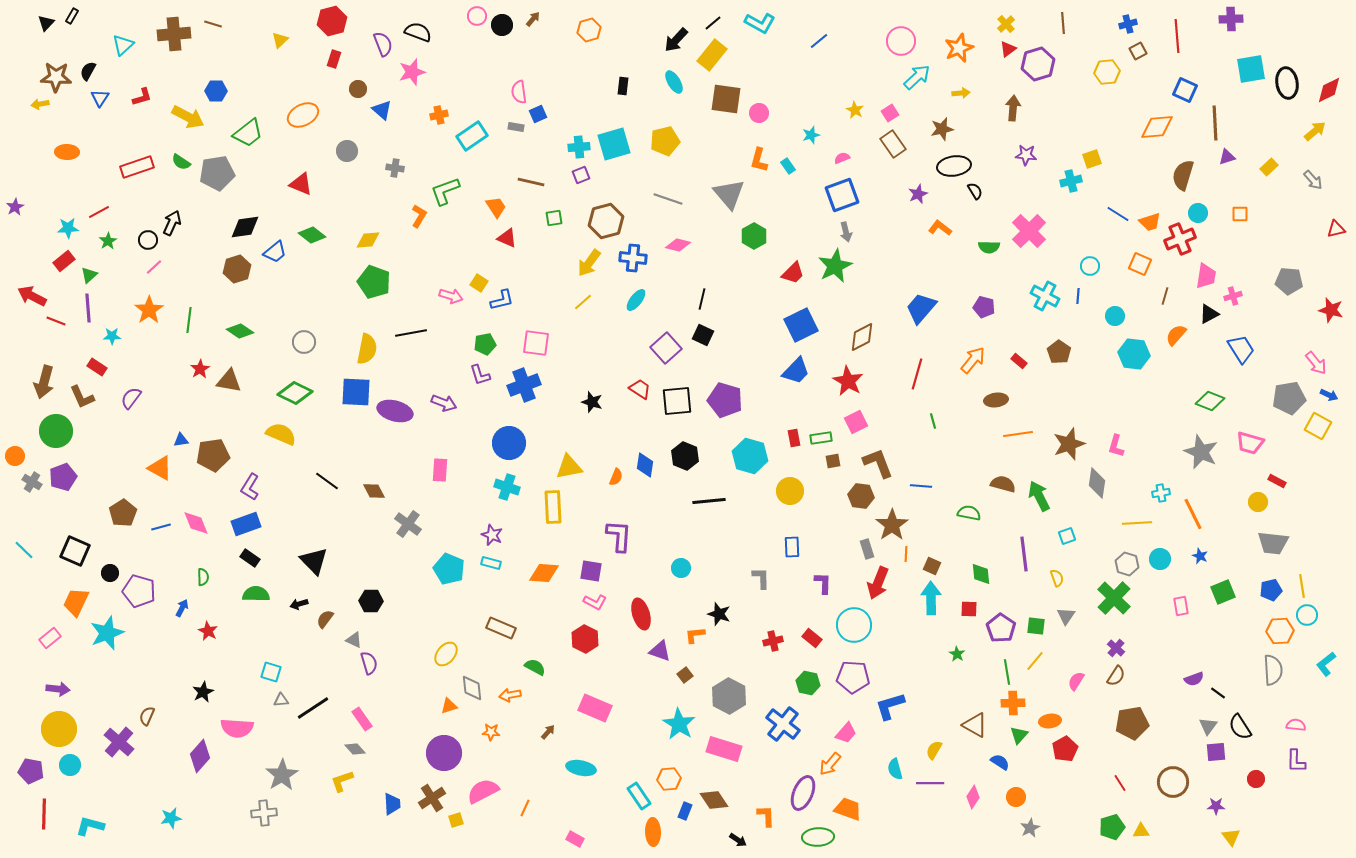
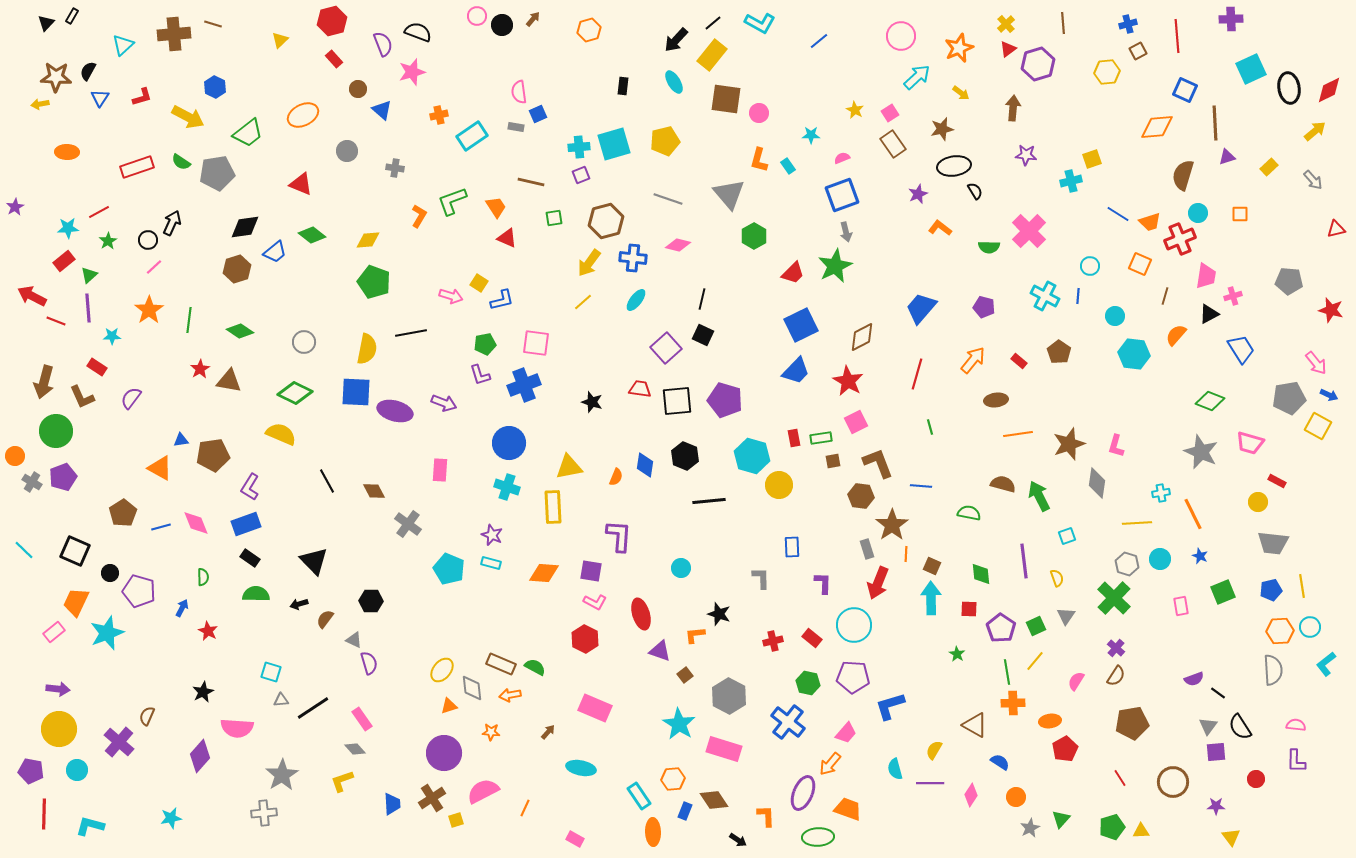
pink circle at (901, 41): moved 5 px up
red rectangle at (334, 59): rotated 60 degrees counterclockwise
cyan square at (1251, 69): rotated 16 degrees counterclockwise
black ellipse at (1287, 83): moved 2 px right, 5 px down
blue hexagon at (216, 91): moved 1 px left, 4 px up; rotated 25 degrees clockwise
yellow arrow at (961, 93): rotated 42 degrees clockwise
cyan star at (811, 135): rotated 18 degrees clockwise
green L-shape at (445, 191): moved 7 px right, 10 px down
red trapezoid at (640, 389): rotated 25 degrees counterclockwise
green line at (933, 421): moved 3 px left, 6 px down
cyan hexagon at (750, 456): moved 2 px right
black line at (327, 481): rotated 25 degrees clockwise
yellow circle at (790, 491): moved 11 px left, 6 px up
purple line at (1024, 554): moved 7 px down
cyan circle at (1307, 615): moved 3 px right, 12 px down
green square at (1036, 626): rotated 30 degrees counterclockwise
brown rectangle at (501, 628): moved 36 px down
pink rectangle at (50, 638): moved 4 px right, 6 px up
yellow ellipse at (446, 654): moved 4 px left, 16 px down
blue cross at (783, 724): moved 5 px right, 2 px up
green triangle at (1019, 735): moved 42 px right, 84 px down
cyan circle at (70, 765): moved 7 px right, 5 px down
orange hexagon at (669, 779): moved 4 px right
red line at (1120, 783): moved 5 px up
pink diamond at (973, 797): moved 2 px left, 2 px up
